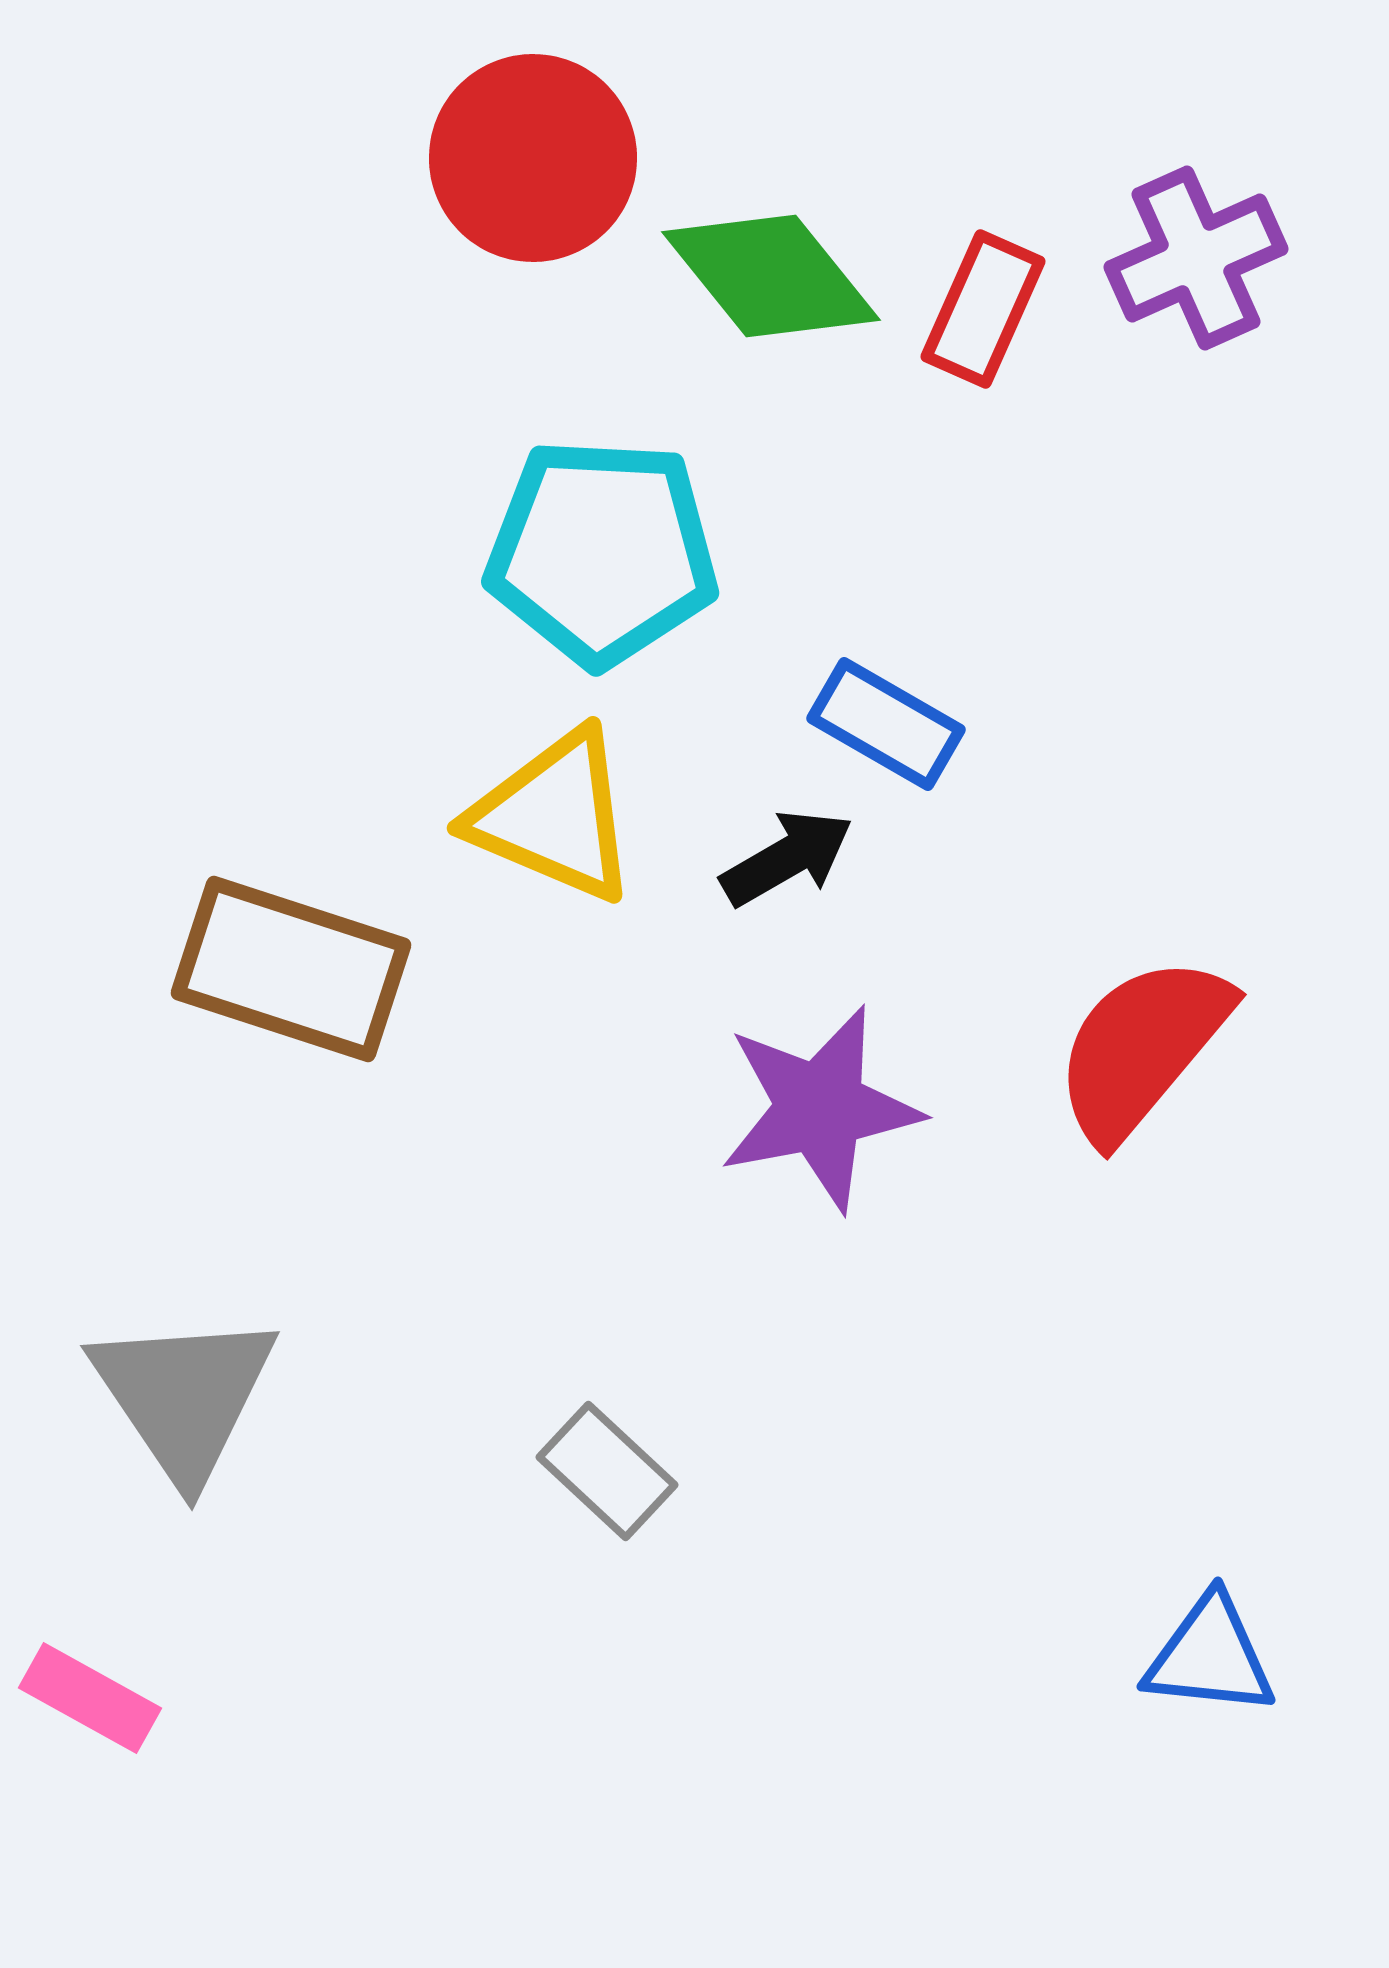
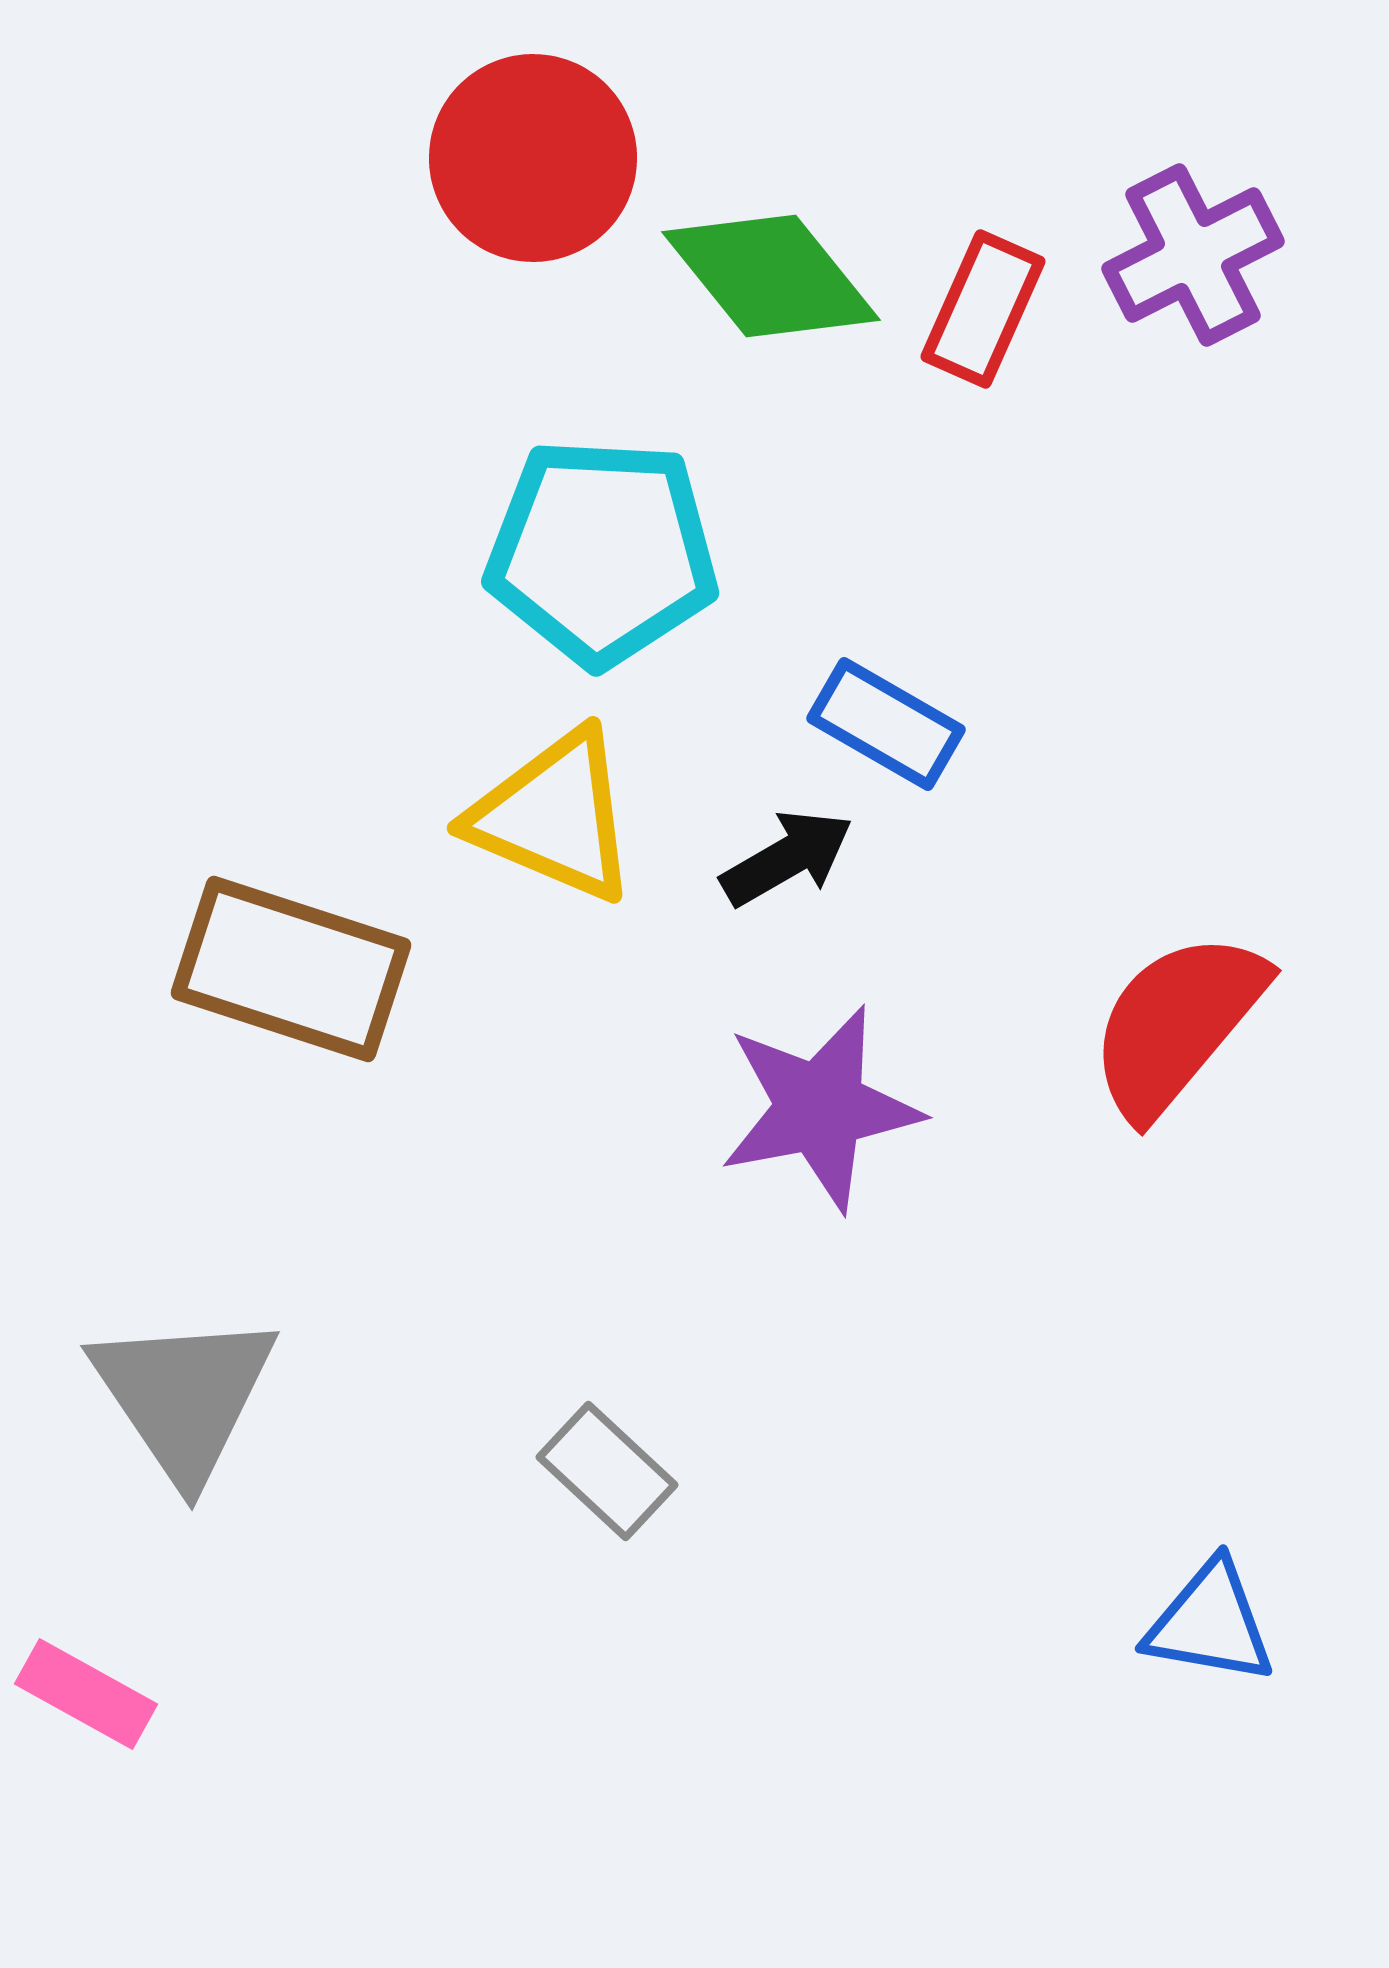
purple cross: moved 3 px left, 3 px up; rotated 3 degrees counterclockwise
red semicircle: moved 35 px right, 24 px up
blue triangle: moved 33 px up; rotated 4 degrees clockwise
pink rectangle: moved 4 px left, 4 px up
